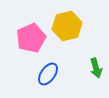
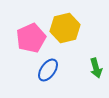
yellow hexagon: moved 2 px left, 2 px down
blue ellipse: moved 4 px up
